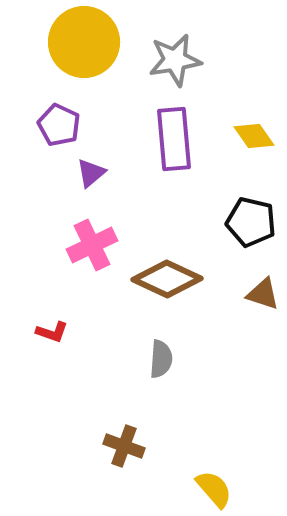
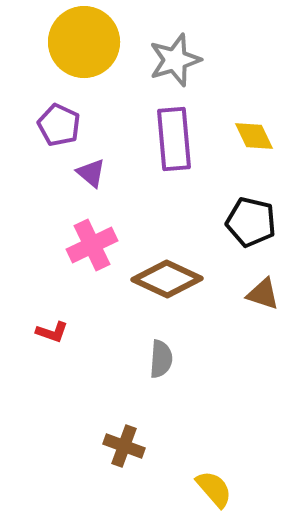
gray star: rotated 8 degrees counterclockwise
yellow diamond: rotated 9 degrees clockwise
purple triangle: rotated 40 degrees counterclockwise
